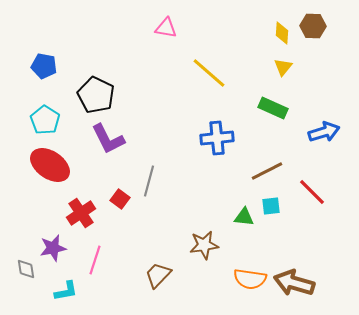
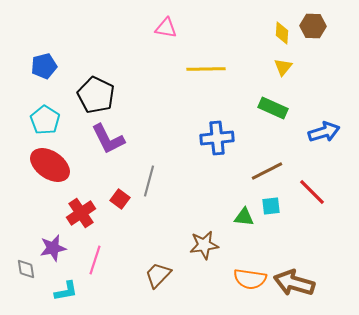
blue pentagon: rotated 25 degrees counterclockwise
yellow line: moved 3 px left, 4 px up; rotated 42 degrees counterclockwise
